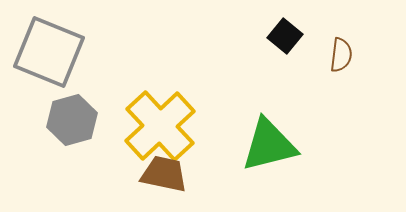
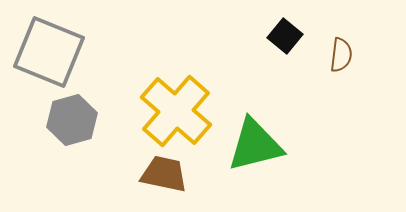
yellow cross: moved 16 px right, 15 px up; rotated 6 degrees counterclockwise
green triangle: moved 14 px left
